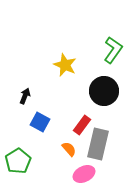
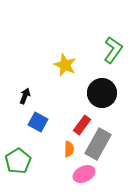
black circle: moved 2 px left, 2 px down
blue square: moved 2 px left
gray rectangle: rotated 16 degrees clockwise
orange semicircle: rotated 42 degrees clockwise
